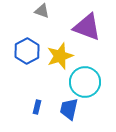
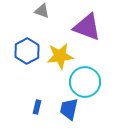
yellow star: rotated 12 degrees clockwise
